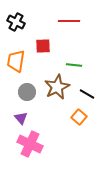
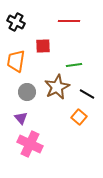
green line: rotated 14 degrees counterclockwise
